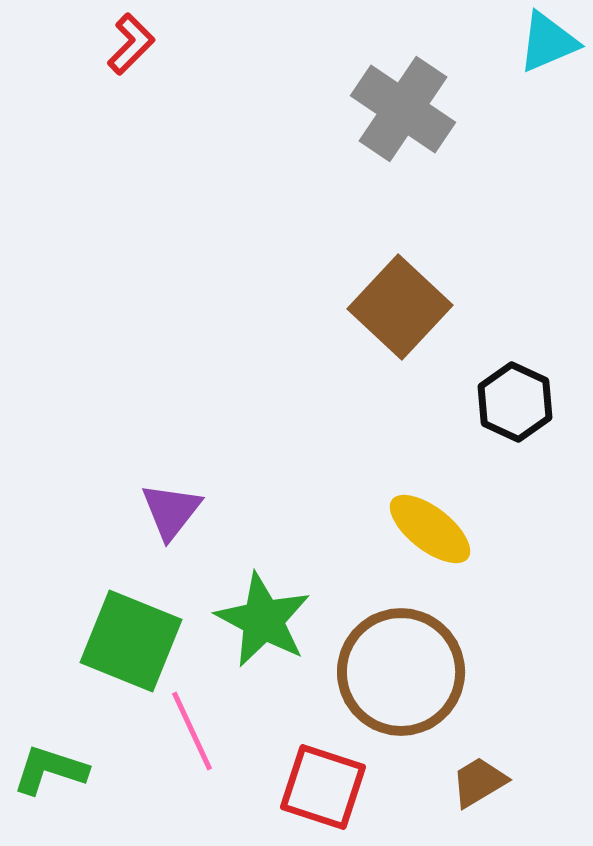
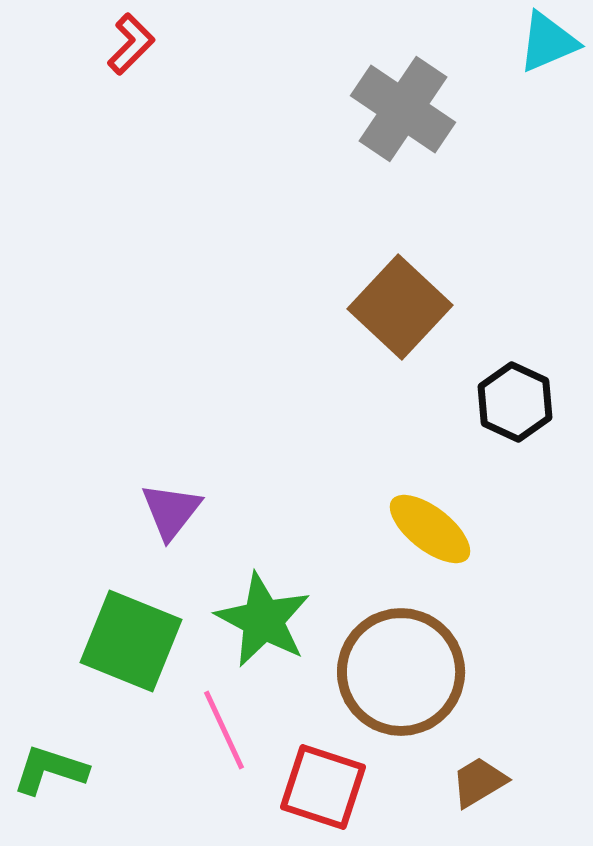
pink line: moved 32 px right, 1 px up
